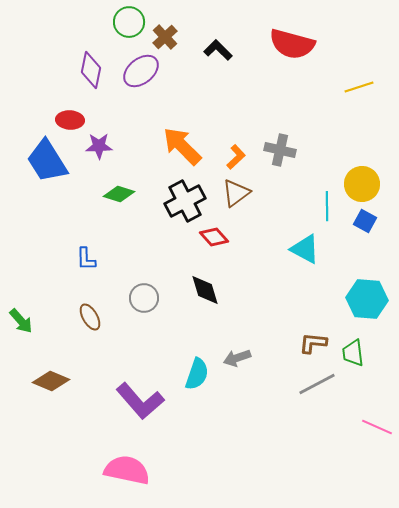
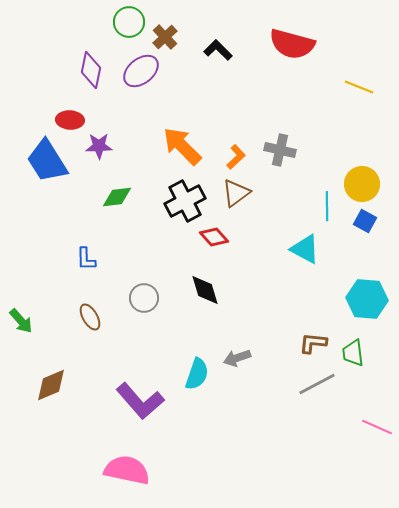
yellow line: rotated 40 degrees clockwise
green diamond: moved 2 px left, 3 px down; rotated 24 degrees counterclockwise
brown diamond: moved 4 px down; rotated 45 degrees counterclockwise
